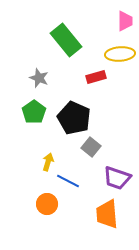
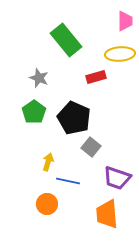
blue line: rotated 15 degrees counterclockwise
